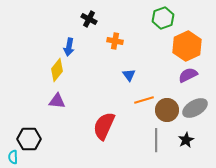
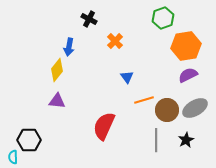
orange cross: rotated 35 degrees clockwise
orange hexagon: moved 1 px left; rotated 16 degrees clockwise
blue triangle: moved 2 px left, 2 px down
black hexagon: moved 1 px down
